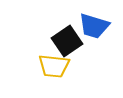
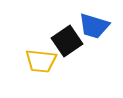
yellow trapezoid: moved 13 px left, 5 px up
